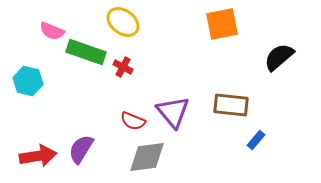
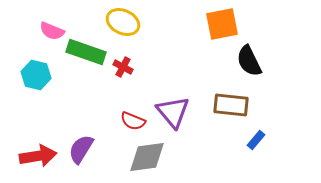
yellow ellipse: rotated 12 degrees counterclockwise
black semicircle: moved 30 px left, 4 px down; rotated 76 degrees counterclockwise
cyan hexagon: moved 8 px right, 6 px up
